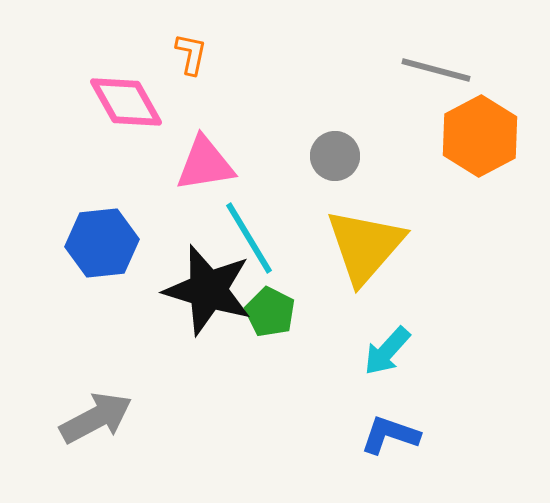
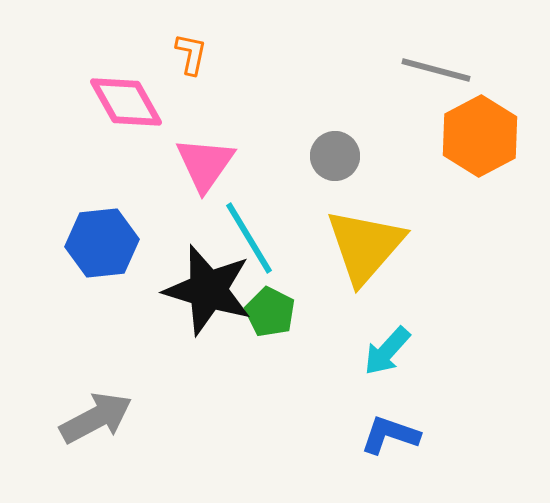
pink triangle: rotated 46 degrees counterclockwise
